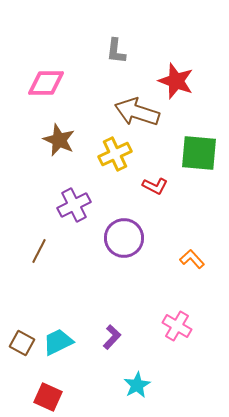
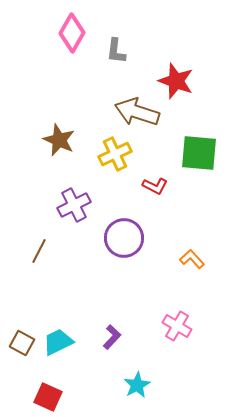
pink diamond: moved 26 px right, 50 px up; rotated 60 degrees counterclockwise
